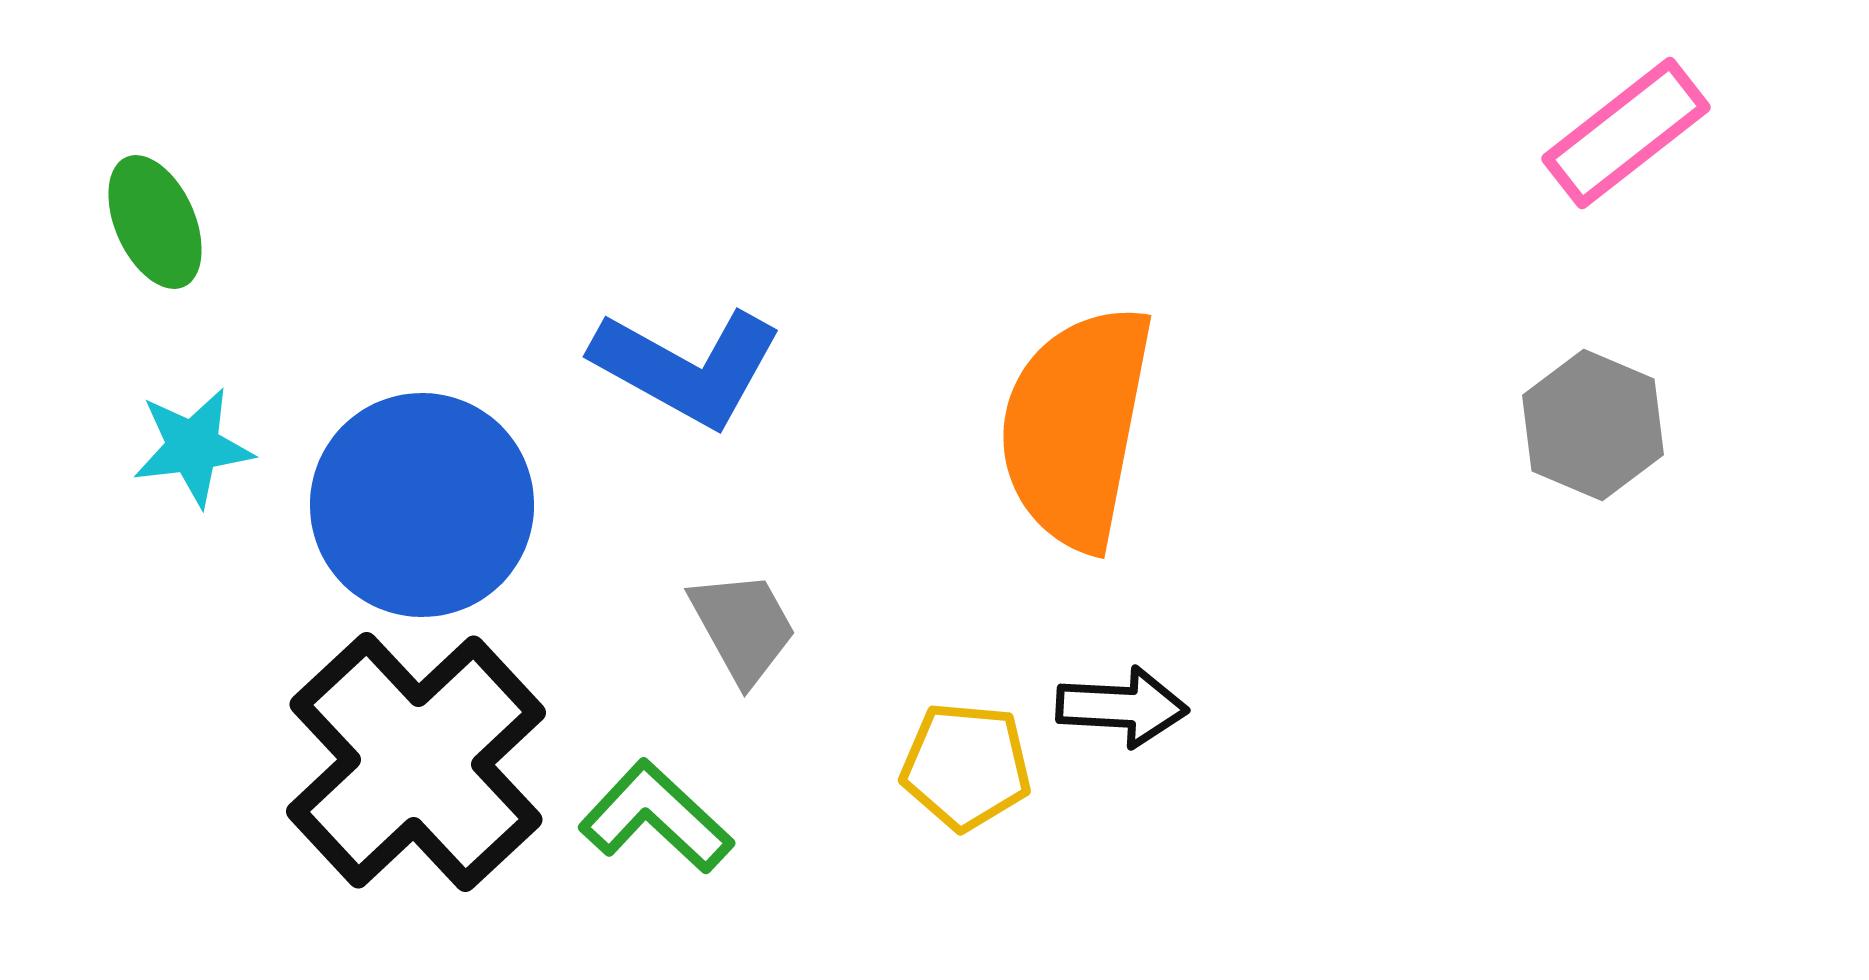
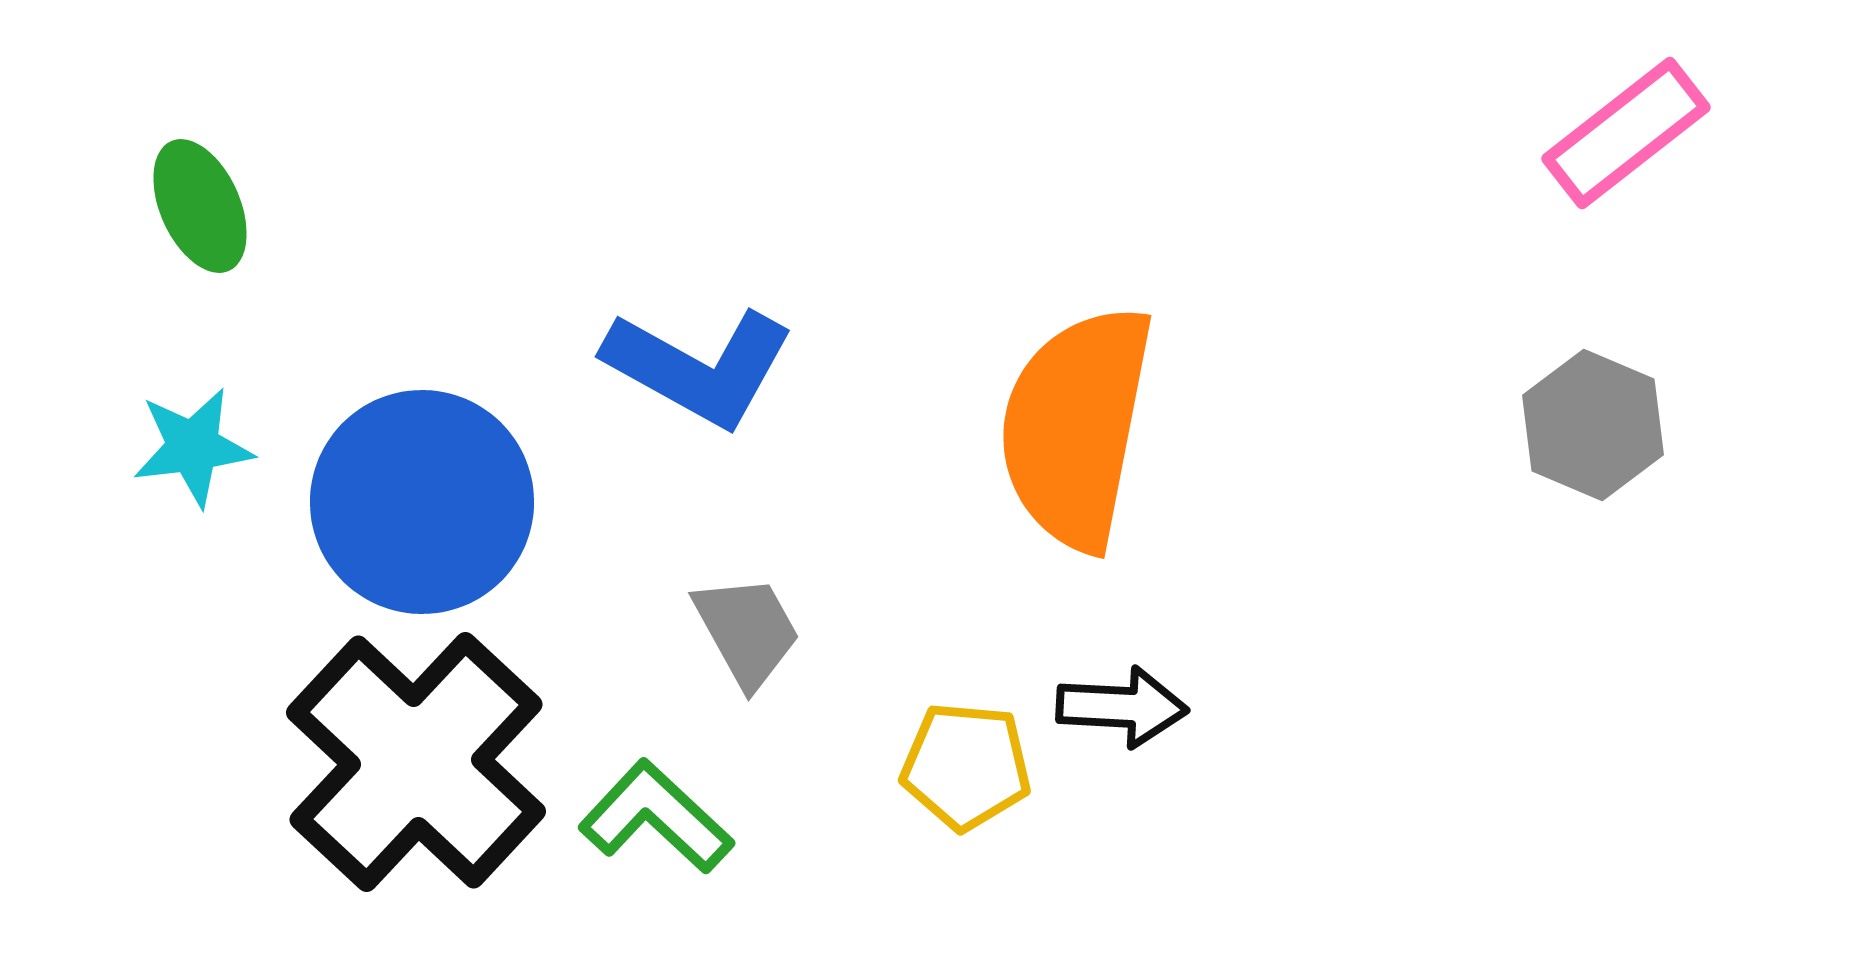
green ellipse: moved 45 px right, 16 px up
blue L-shape: moved 12 px right
blue circle: moved 3 px up
gray trapezoid: moved 4 px right, 4 px down
black cross: rotated 4 degrees counterclockwise
